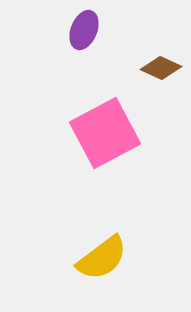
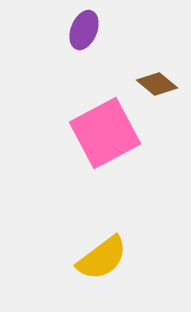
brown diamond: moved 4 px left, 16 px down; rotated 15 degrees clockwise
